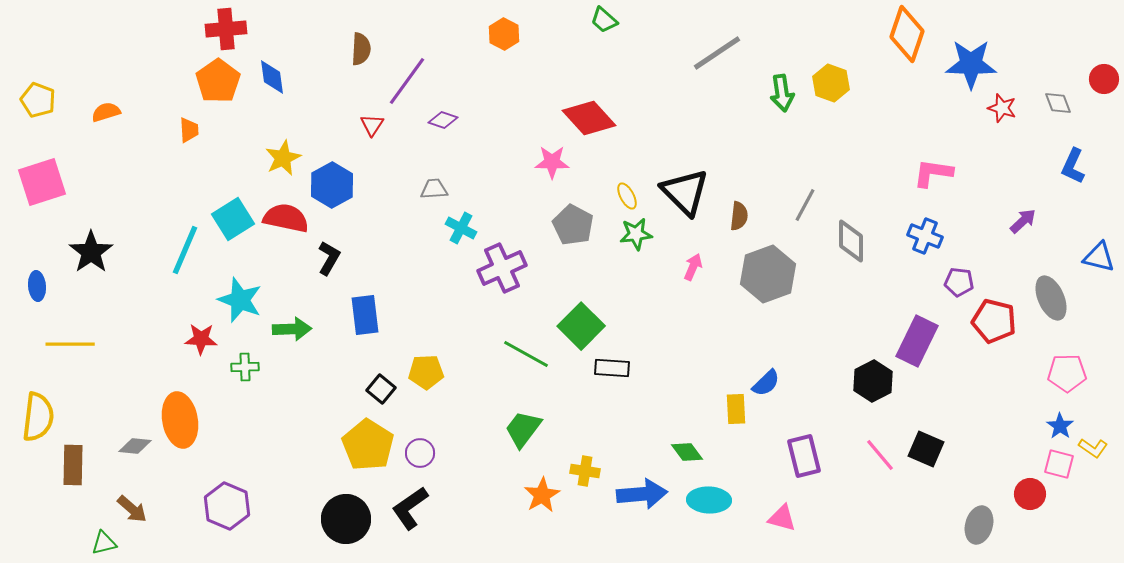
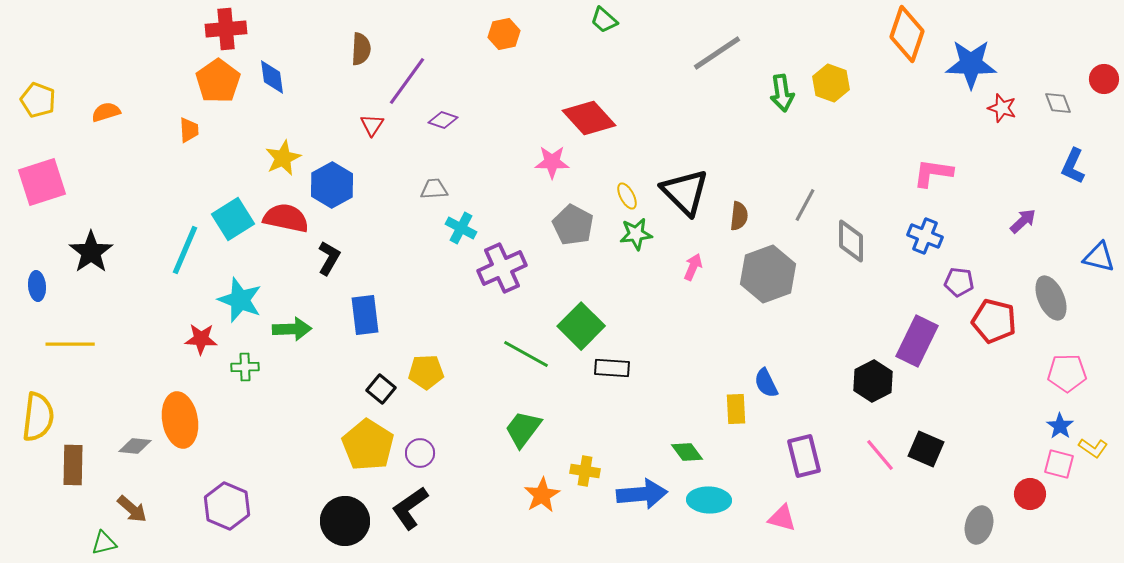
orange hexagon at (504, 34): rotated 20 degrees clockwise
blue semicircle at (766, 383): rotated 108 degrees clockwise
black circle at (346, 519): moved 1 px left, 2 px down
